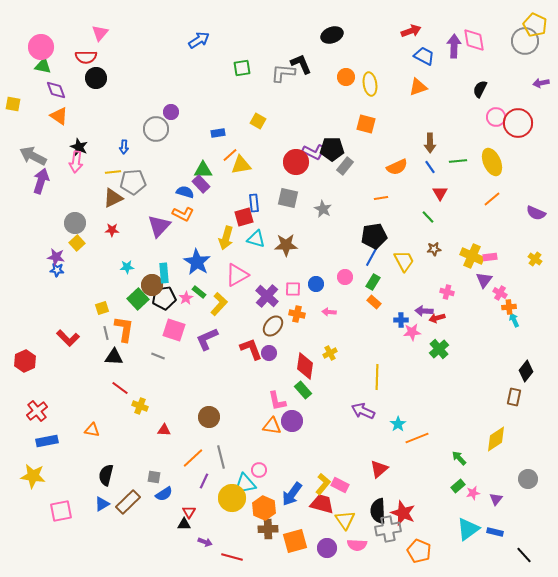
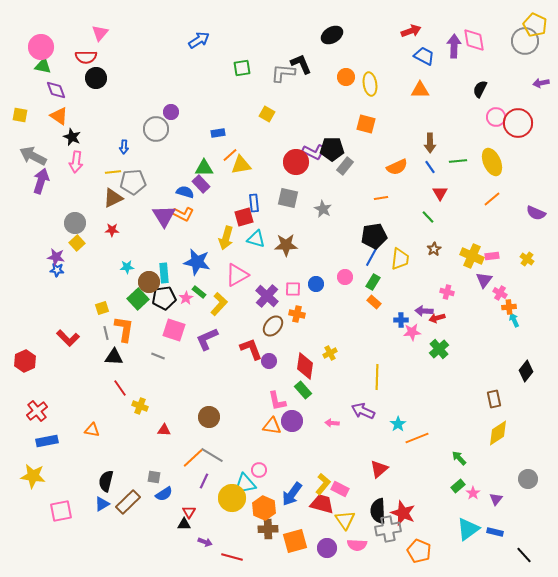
black ellipse at (332, 35): rotated 10 degrees counterclockwise
orange triangle at (418, 87): moved 2 px right, 3 px down; rotated 18 degrees clockwise
yellow square at (13, 104): moved 7 px right, 11 px down
yellow square at (258, 121): moved 9 px right, 7 px up
black star at (79, 147): moved 7 px left, 10 px up
green triangle at (203, 170): moved 1 px right, 2 px up
purple triangle at (159, 226): moved 5 px right, 10 px up; rotated 15 degrees counterclockwise
brown star at (434, 249): rotated 24 degrees counterclockwise
pink rectangle at (490, 257): moved 2 px right, 1 px up
yellow cross at (535, 259): moved 8 px left
yellow trapezoid at (404, 261): moved 4 px left, 2 px up; rotated 35 degrees clockwise
blue star at (197, 262): rotated 20 degrees counterclockwise
brown circle at (152, 285): moved 3 px left, 3 px up
pink arrow at (329, 312): moved 3 px right, 111 px down
purple circle at (269, 353): moved 8 px down
red line at (120, 388): rotated 18 degrees clockwise
brown rectangle at (514, 397): moved 20 px left, 2 px down; rotated 24 degrees counterclockwise
yellow diamond at (496, 439): moved 2 px right, 6 px up
gray line at (221, 457): moved 9 px left, 2 px up; rotated 45 degrees counterclockwise
black semicircle at (106, 475): moved 6 px down
pink rectangle at (340, 485): moved 4 px down
pink star at (473, 493): rotated 24 degrees counterclockwise
